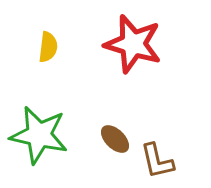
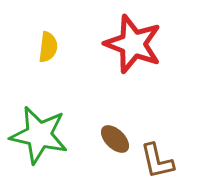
red star: rotated 4 degrees clockwise
